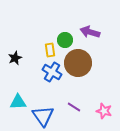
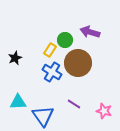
yellow rectangle: rotated 40 degrees clockwise
purple line: moved 3 px up
